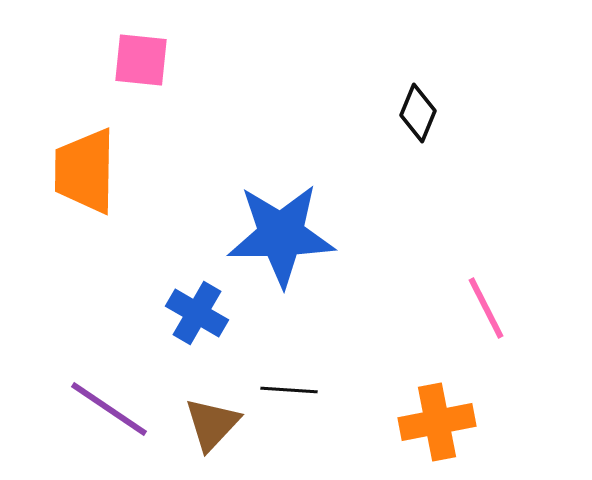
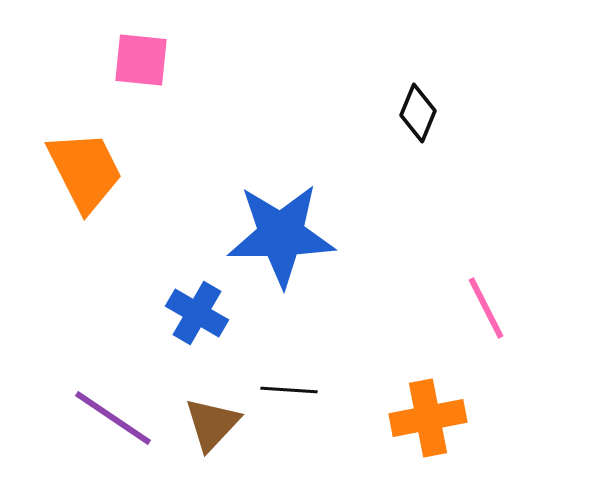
orange trapezoid: rotated 152 degrees clockwise
purple line: moved 4 px right, 9 px down
orange cross: moved 9 px left, 4 px up
